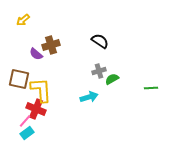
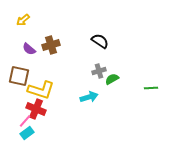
purple semicircle: moved 7 px left, 5 px up
brown square: moved 3 px up
yellow L-shape: rotated 112 degrees clockwise
